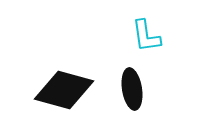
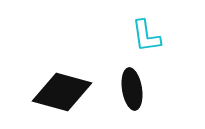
black diamond: moved 2 px left, 2 px down
